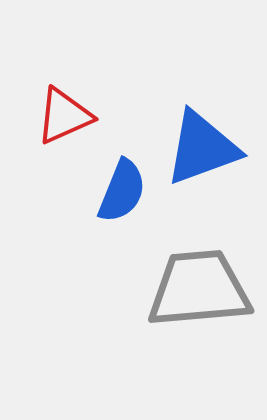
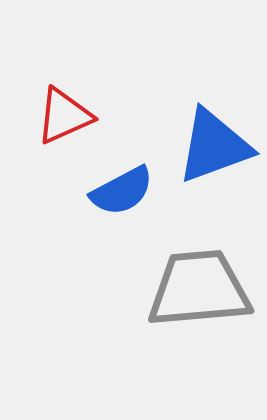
blue triangle: moved 12 px right, 2 px up
blue semicircle: rotated 40 degrees clockwise
